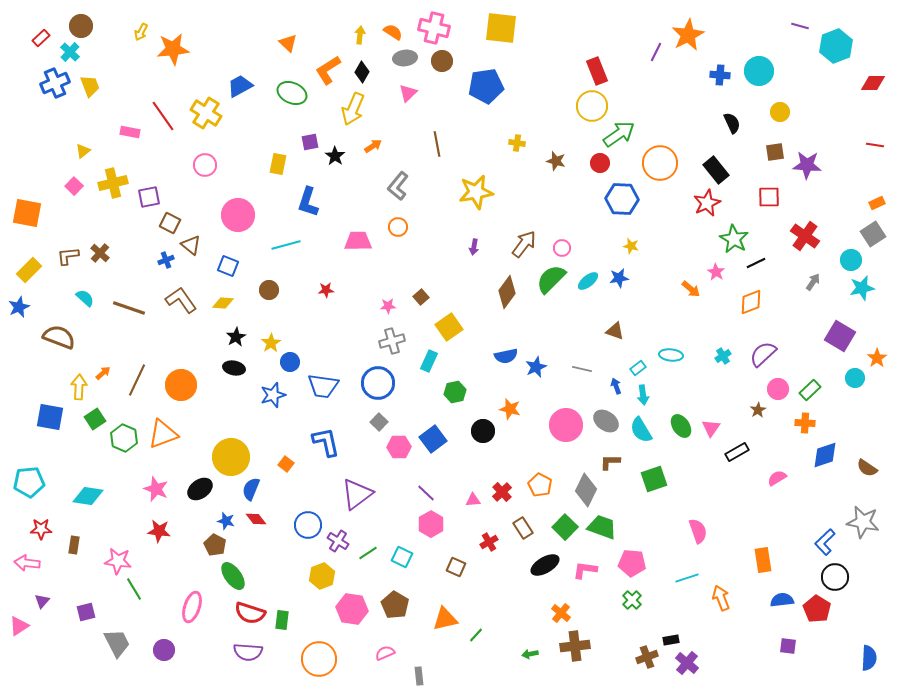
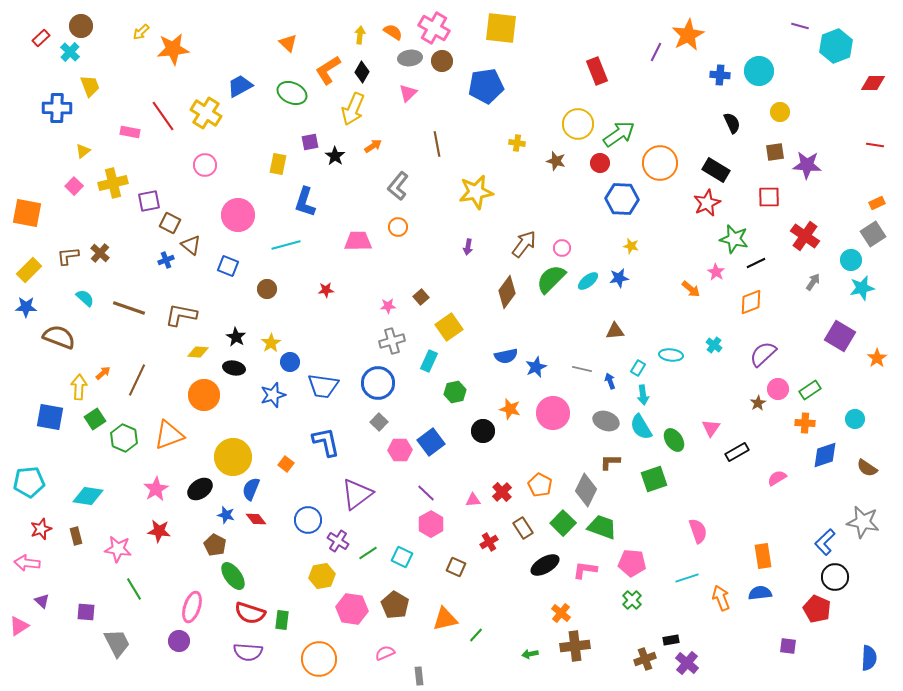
pink cross at (434, 28): rotated 16 degrees clockwise
yellow arrow at (141, 32): rotated 18 degrees clockwise
gray ellipse at (405, 58): moved 5 px right
blue cross at (55, 83): moved 2 px right, 25 px down; rotated 24 degrees clockwise
yellow circle at (592, 106): moved 14 px left, 18 px down
black rectangle at (716, 170): rotated 20 degrees counterclockwise
purple square at (149, 197): moved 4 px down
blue L-shape at (308, 202): moved 3 px left
green star at (734, 239): rotated 16 degrees counterclockwise
purple arrow at (474, 247): moved 6 px left
brown circle at (269, 290): moved 2 px left, 1 px up
brown L-shape at (181, 300): moved 15 px down; rotated 44 degrees counterclockwise
yellow diamond at (223, 303): moved 25 px left, 49 px down
blue star at (19, 307): moved 7 px right; rotated 25 degrees clockwise
brown triangle at (615, 331): rotated 24 degrees counterclockwise
black star at (236, 337): rotated 12 degrees counterclockwise
cyan cross at (723, 356): moved 9 px left, 11 px up; rotated 21 degrees counterclockwise
cyan rectangle at (638, 368): rotated 21 degrees counterclockwise
cyan circle at (855, 378): moved 41 px down
orange circle at (181, 385): moved 23 px right, 10 px down
blue arrow at (616, 386): moved 6 px left, 5 px up
green rectangle at (810, 390): rotated 10 degrees clockwise
brown star at (758, 410): moved 7 px up
gray ellipse at (606, 421): rotated 15 degrees counterclockwise
pink circle at (566, 425): moved 13 px left, 12 px up
green ellipse at (681, 426): moved 7 px left, 14 px down
cyan semicircle at (641, 430): moved 3 px up
orange triangle at (163, 434): moved 6 px right, 1 px down
blue square at (433, 439): moved 2 px left, 3 px down
pink hexagon at (399, 447): moved 1 px right, 3 px down
yellow circle at (231, 457): moved 2 px right
pink star at (156, 489): rotated 20 degrees clockwise
blue star at (226, 521): moved 6 px up
blue circle at (308, 525): moved 5 px up
green square at (565, 527): moved 2 px left, 4 px up
red star at (41, 529): rotated 20 degrees counterclockwise
brown rectangle at (74, 545): moved 2 px right, 9 px up; rotated 24 degrees counterclockwise
orange rectangle at (763, 560): moved 4 px up
pink star at (118, 561): moved 12 px up
yellow hexagon at (322, 576): rotated 10 degrees clockwise
blue semicircle at (782, 600): moved 22 px left, 7 px up
purple triangle at (42, 601): rotated 28 degrees counterclockwise
red pentagon at (817, 609): rotated 8 degrees counterclockwise
purple square at (86, 612): rotated 18 degrees clockwise
purple circle at (164, 650): moved 15 px right, 9 px up
brown cross at (647, 657): moved 2 px left, 2 px down
